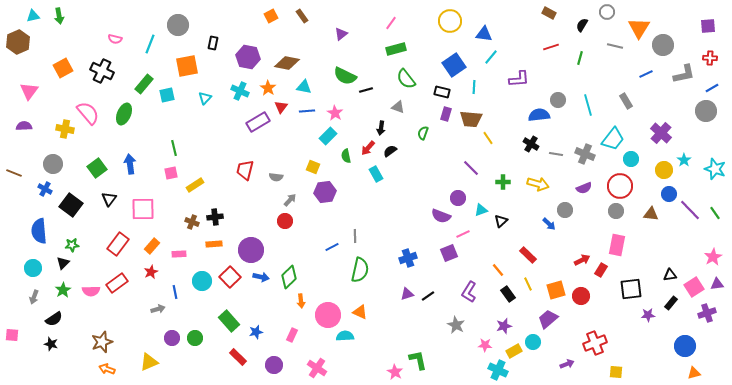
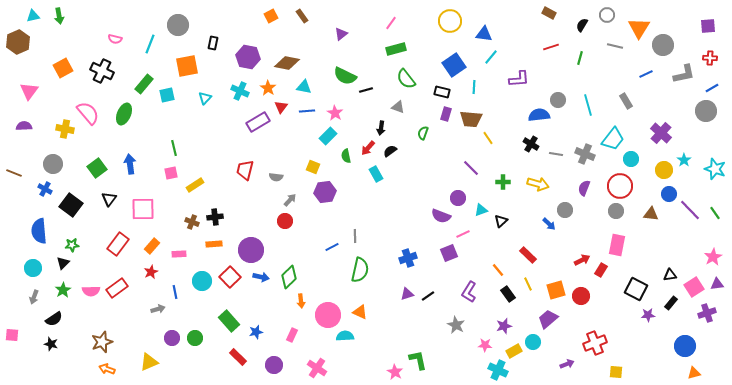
gray circle at (607, 12): moved 3 px down
purple semicircle at (584, 188): rotated 133 degrees clockwise
red rectangle at (117, 283): moved 5 px down
black square at (631, 289): moved 5 px right; rotated 35 degrees clockwise
